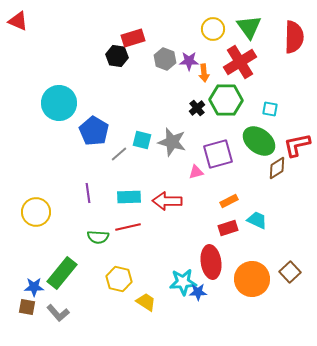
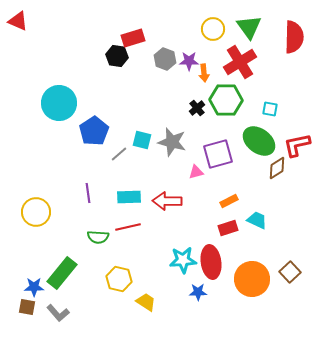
blue pentagon at (94, 131): rotated 8 degrees clockwise
cyan star at (183, 282): moved 22 px up
